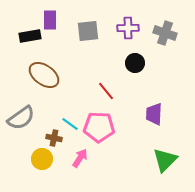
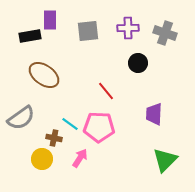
black circle: moved 3 px right
